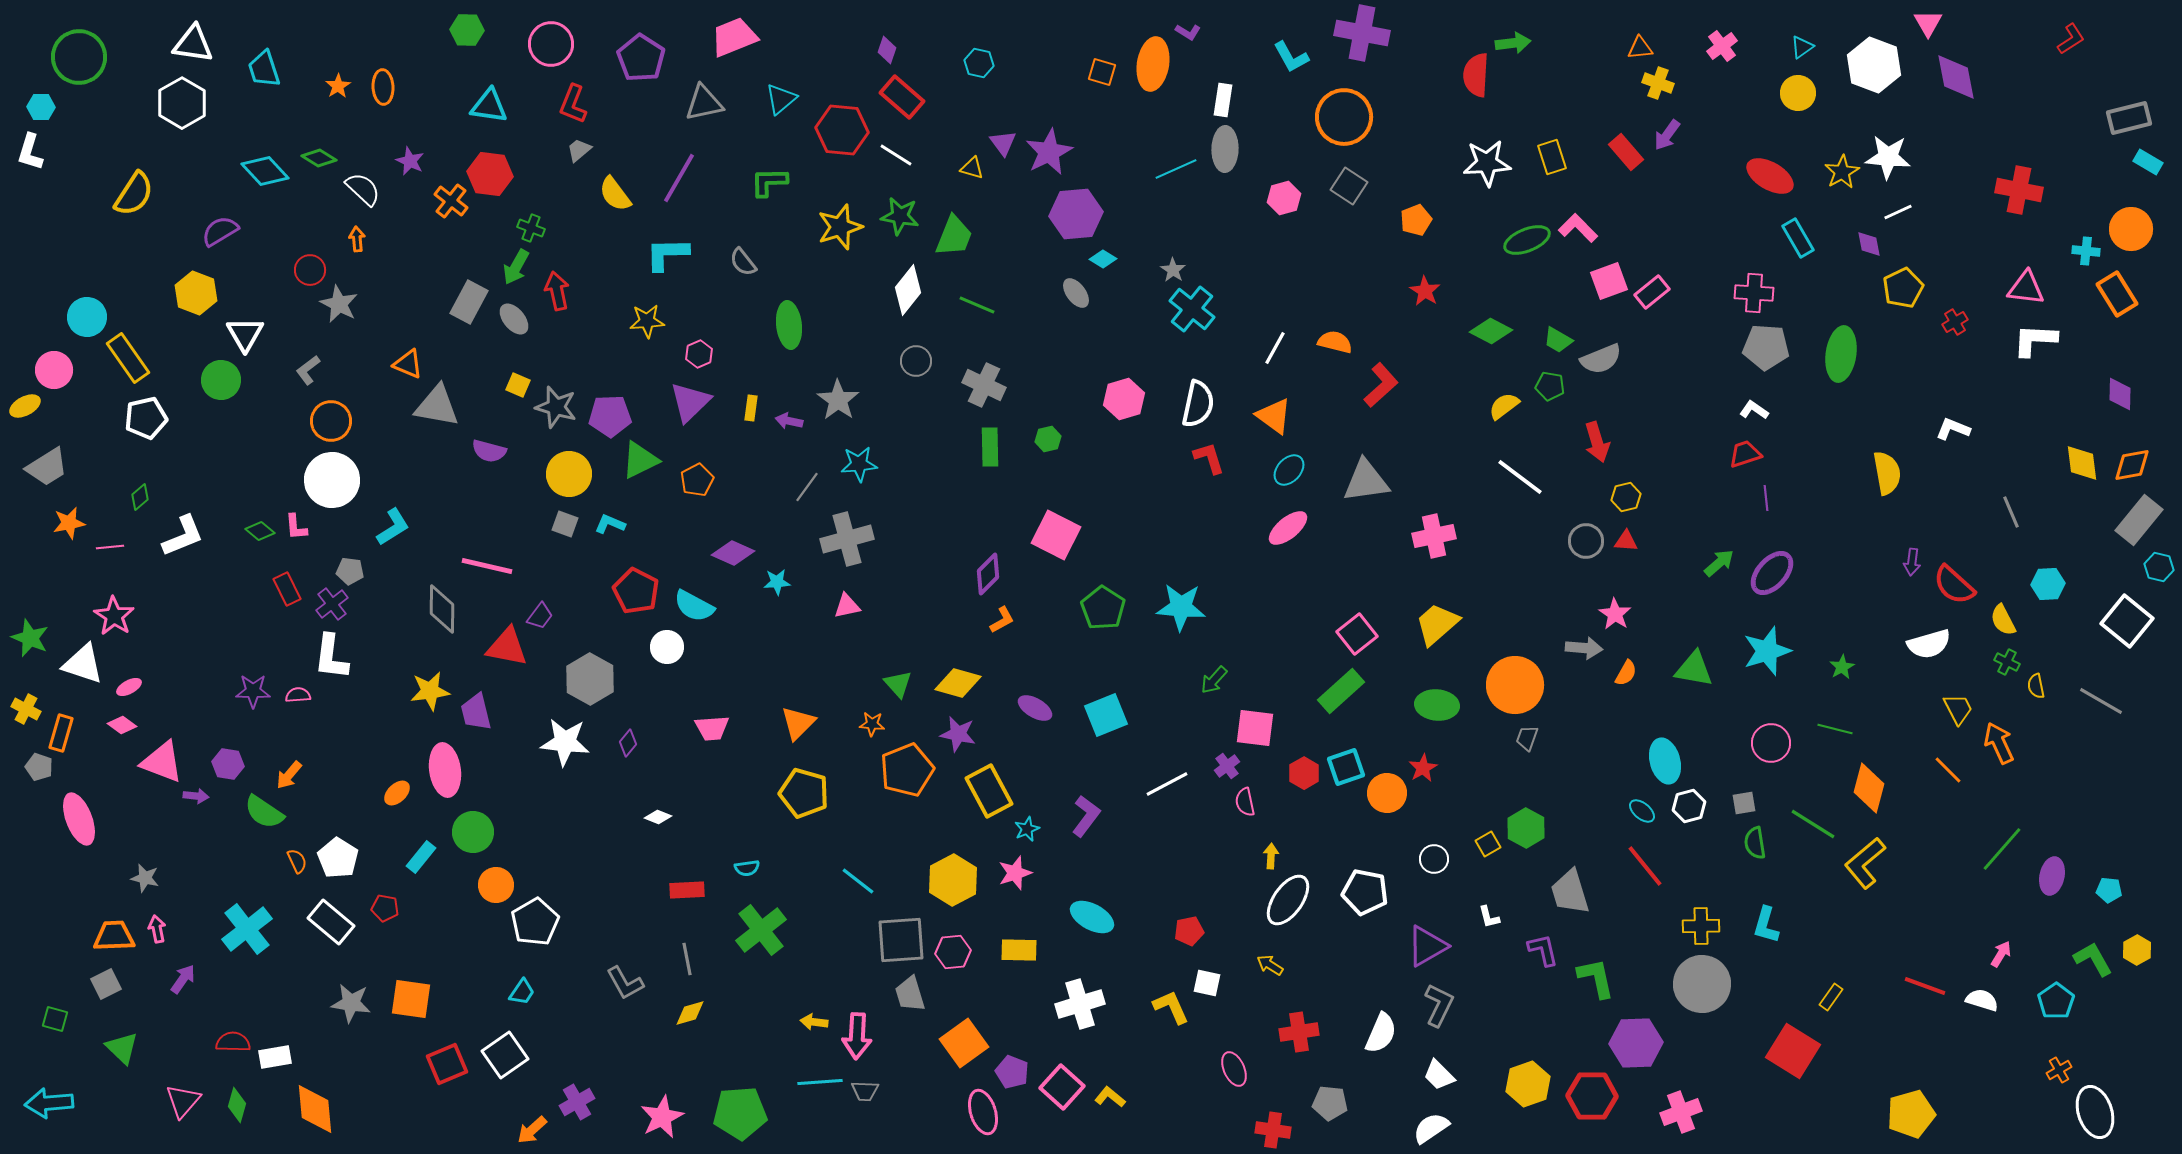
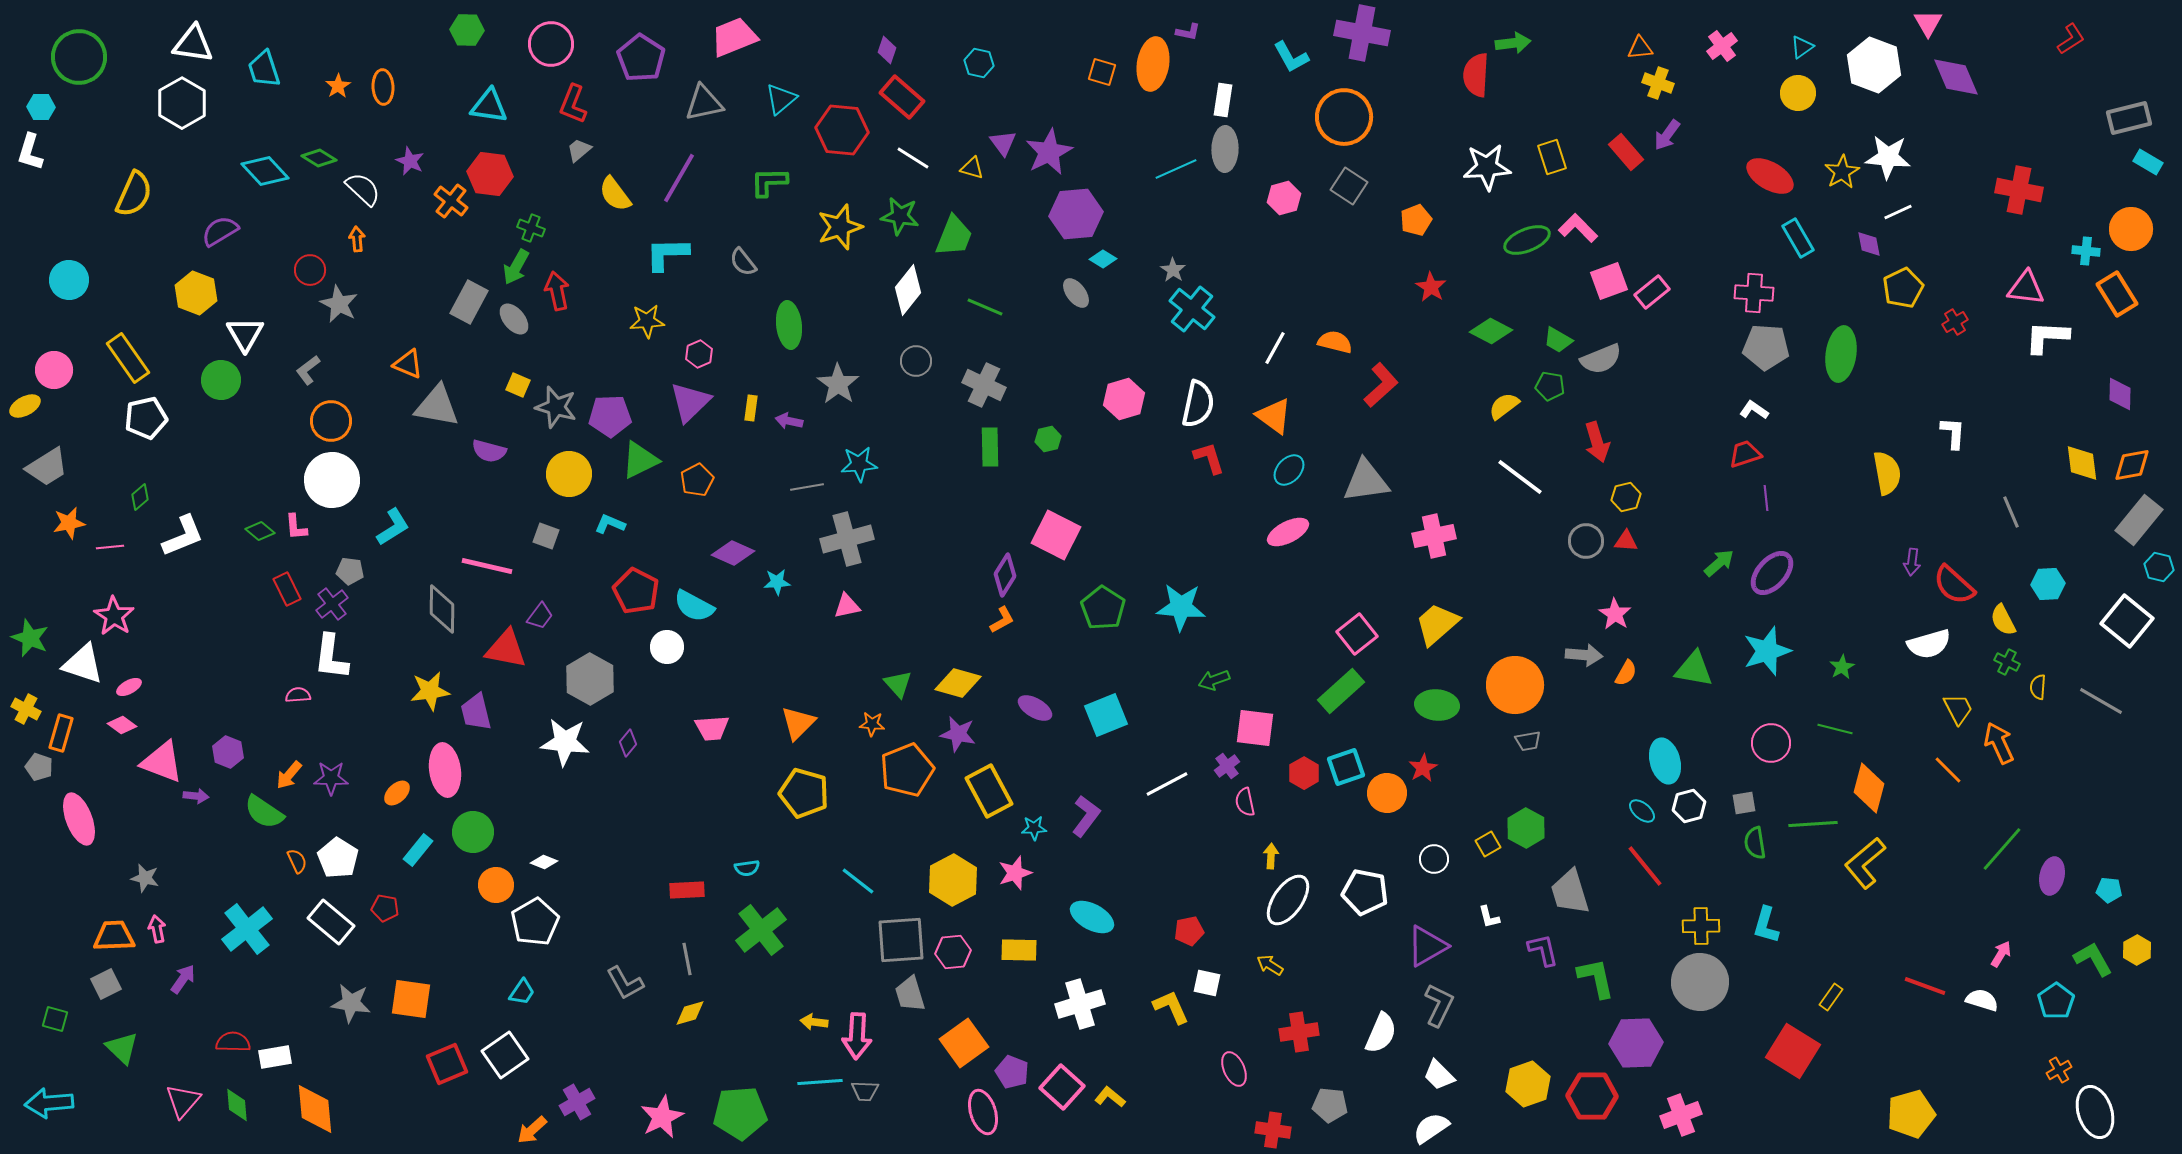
purple L-shape at (1188, 32): rotated 20 degrees counterclockwise
purple diamond at (1956, 77): rotated 12 degrees counterclockwise
white line at (896, 155): moved 17 px right, 3 px down
white star at (1487, 163): moved 4 px down
yellow semicircle at (134, 194): rotated 9 degrees counterclockwise
red star at (1425, 291): moved 6 px right, 4 px up
green line at (977, 305): moved 8 px right, 2 px down
cyan circle at (87, 317): moved 18 px left, 37 px up
white L-shape at (2035, 340): moved 12 px right, 3 px up
gray star at (838, 400): moved 16 px up
white L-shape at (1953, 429): moved 4 px down; rotated 72 degrees clockwise
gray line at (807, 487): rotated 44 degrees clockwise
gray square at (565, 524): moved 19 px left, 12 px down
pink ellipse at (1288, 528): moved 4 px down; rotated 12 degrees clockwise
purple diamond at (988, 574): moved 17 px right, 1 px down; rotated 12 degrees counterclockwise
red triangle at (507, 647): moved 1 px left, 2 px down
gray arrow at (1584, 648): moved 7 px down
green arrow at (1214, 680): rotated 28 degrees clockwise
yellow semicircle at (2036, 686): moved 2 px right, 1 px down; rotated 15 degrees clockwise
purple star at (253, 691): moved 78 px right, 87 px down
gray trapezoid at (1527, 738): moved 1 px right, 3 px down; rotated 120 degrees counterclockwise
purple hexagon at (228, 764): moved 12 px up; rotated 12 degrees clockwise
white diamond at (658, 817): moved 114 px left, 45 px down
green line at (1813, 824): rotated 36 degrees counterclockwise
cyan star at (1027, 829): moved 7 px right, 1 px up; rotated 20 degrees clockwise
cyan rectangle at (421, 857): moved 3 px left, 7 px up
gray circle at (1702, 984): moved 2 px left, 2 px up
gray pentagon at (1330, 1103): moved 2 px down
green diamond at (237, 1105): rotated 20 degrees counterclockwise
pink cross at (1681, 1112): moved 3 px down
